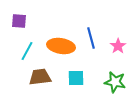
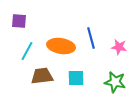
pink star: moved 1 px right, 1 px down; rotated 28 degrees counterclockwise
brown trapezoid: moved 2 px right, 1 px up
